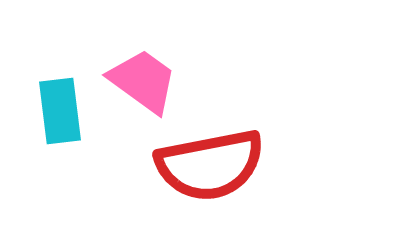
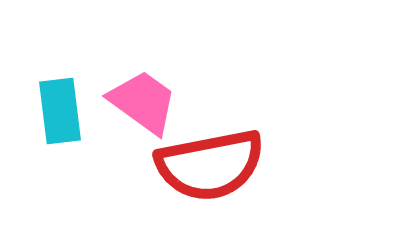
pink trapezoid: moved 21 px down
